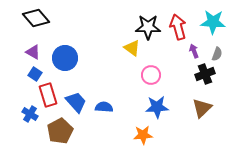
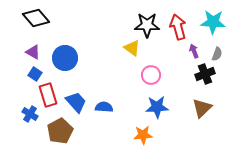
black star: moved 1 px left, 2 px up
